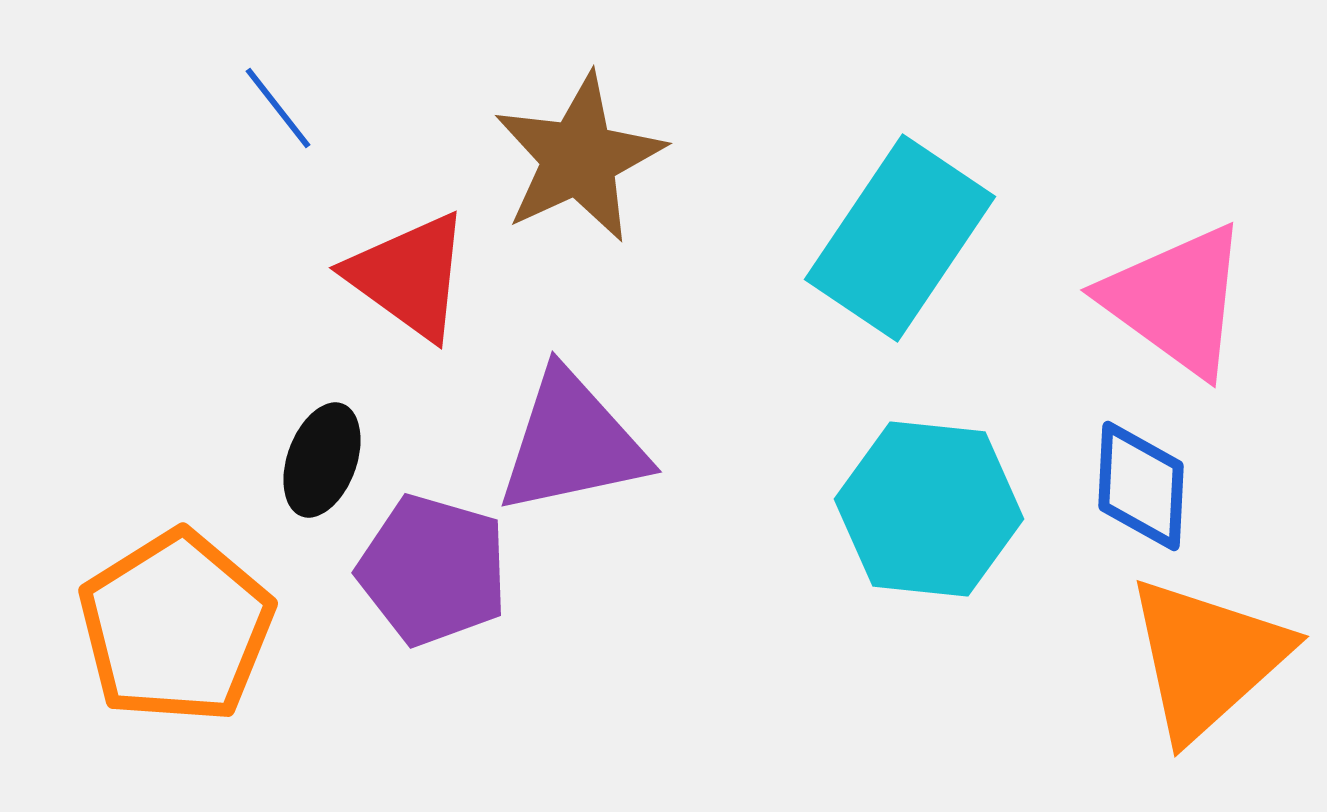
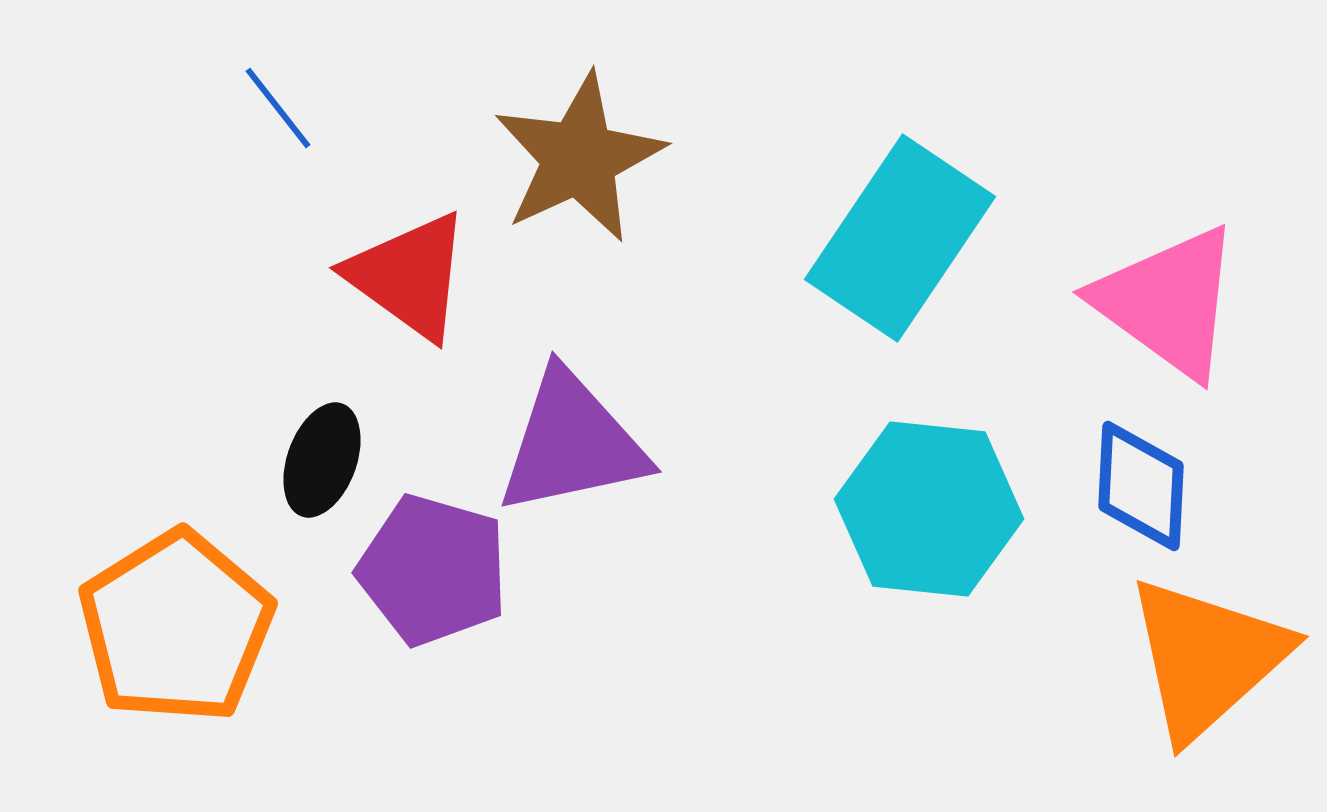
pink triangle: moved 8 px left, 2 px down
